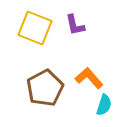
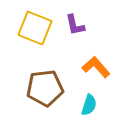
orange L-shape: moved 7 px right, 11 px up
brown pentagon: rotated 21 degrees clockwise
cyan semicircle: moved 15 px left
